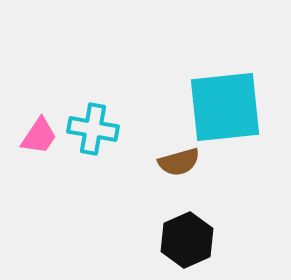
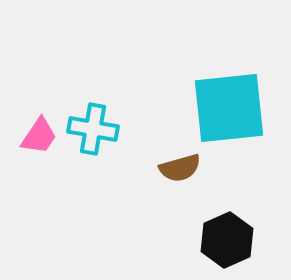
cyan square: moved 4 px right, 1 px down
brown semicircle: moved 1 px right, 6 px down
black hexagon: moved 40 px right
